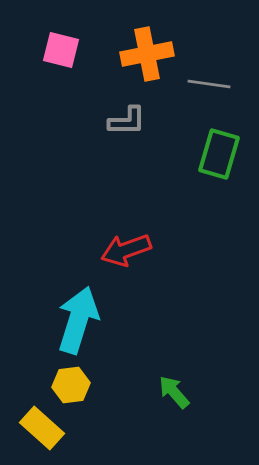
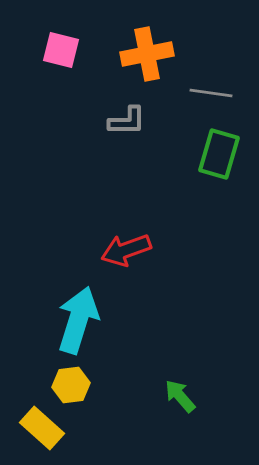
gray line: moved 2 px right, 9 px down
green arrow: moved 6 px right, 4 px down
